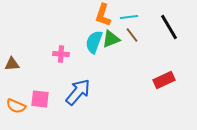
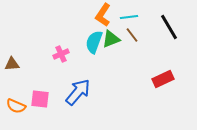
orange L-shape: rotated 15 degrees clockwise
pink cross: rotated 28 degrees counterclockwise
red rectangle: moved 1 px left, 1 px up
